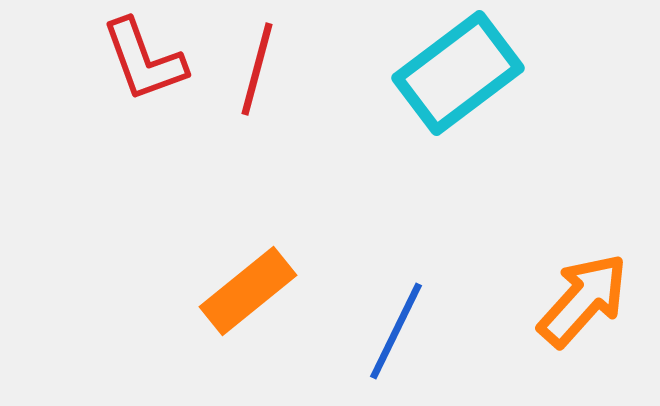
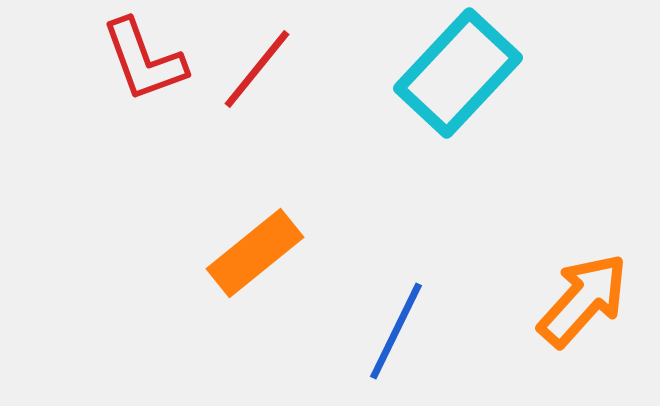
red line: rotated 24 degrees clockwise
cyan rectangle: rotated 10 degrees counterclockwise
orange rectangle: moved 7 px right, 38 px up
